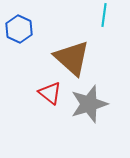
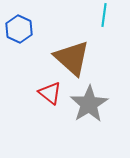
gray star: rotated 15 degrees counterclockwise
